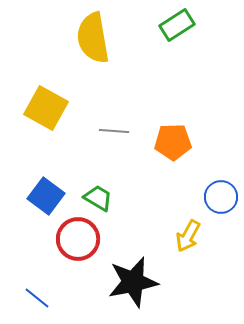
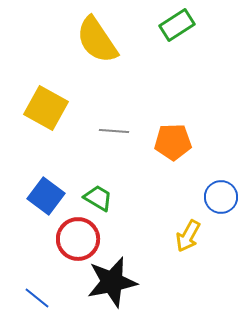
yellow semicircle: moved 4 px right, 2 px down; rotated 24 degrees counterclockwise
black star: moved 21 px left
